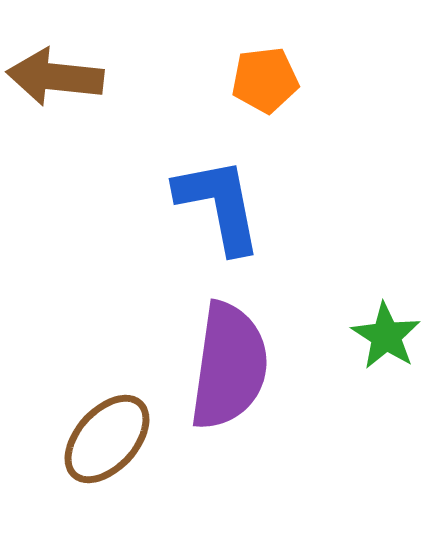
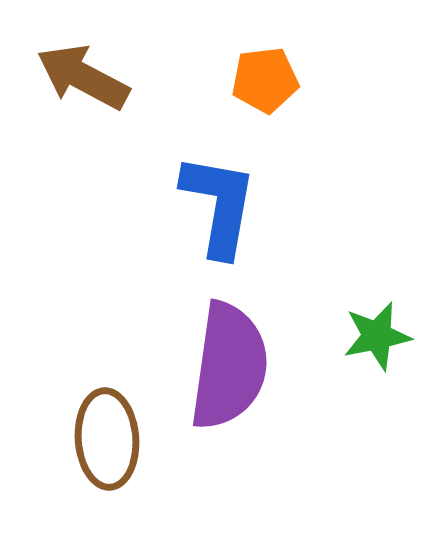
brown arrow: moved 28 px right; rotated 22 degrees clockwise
blue L-shape: rotated 21 degrees clockwise
green star: moved 9 px left; rotated 28 degrees clockwise
brown ellipse: rotated 46 degrees counterclockwise
